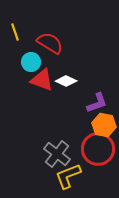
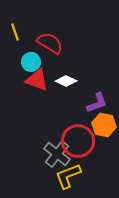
red triangle: moved 5 px left
red circle: moved 20 px left, 8 px up
